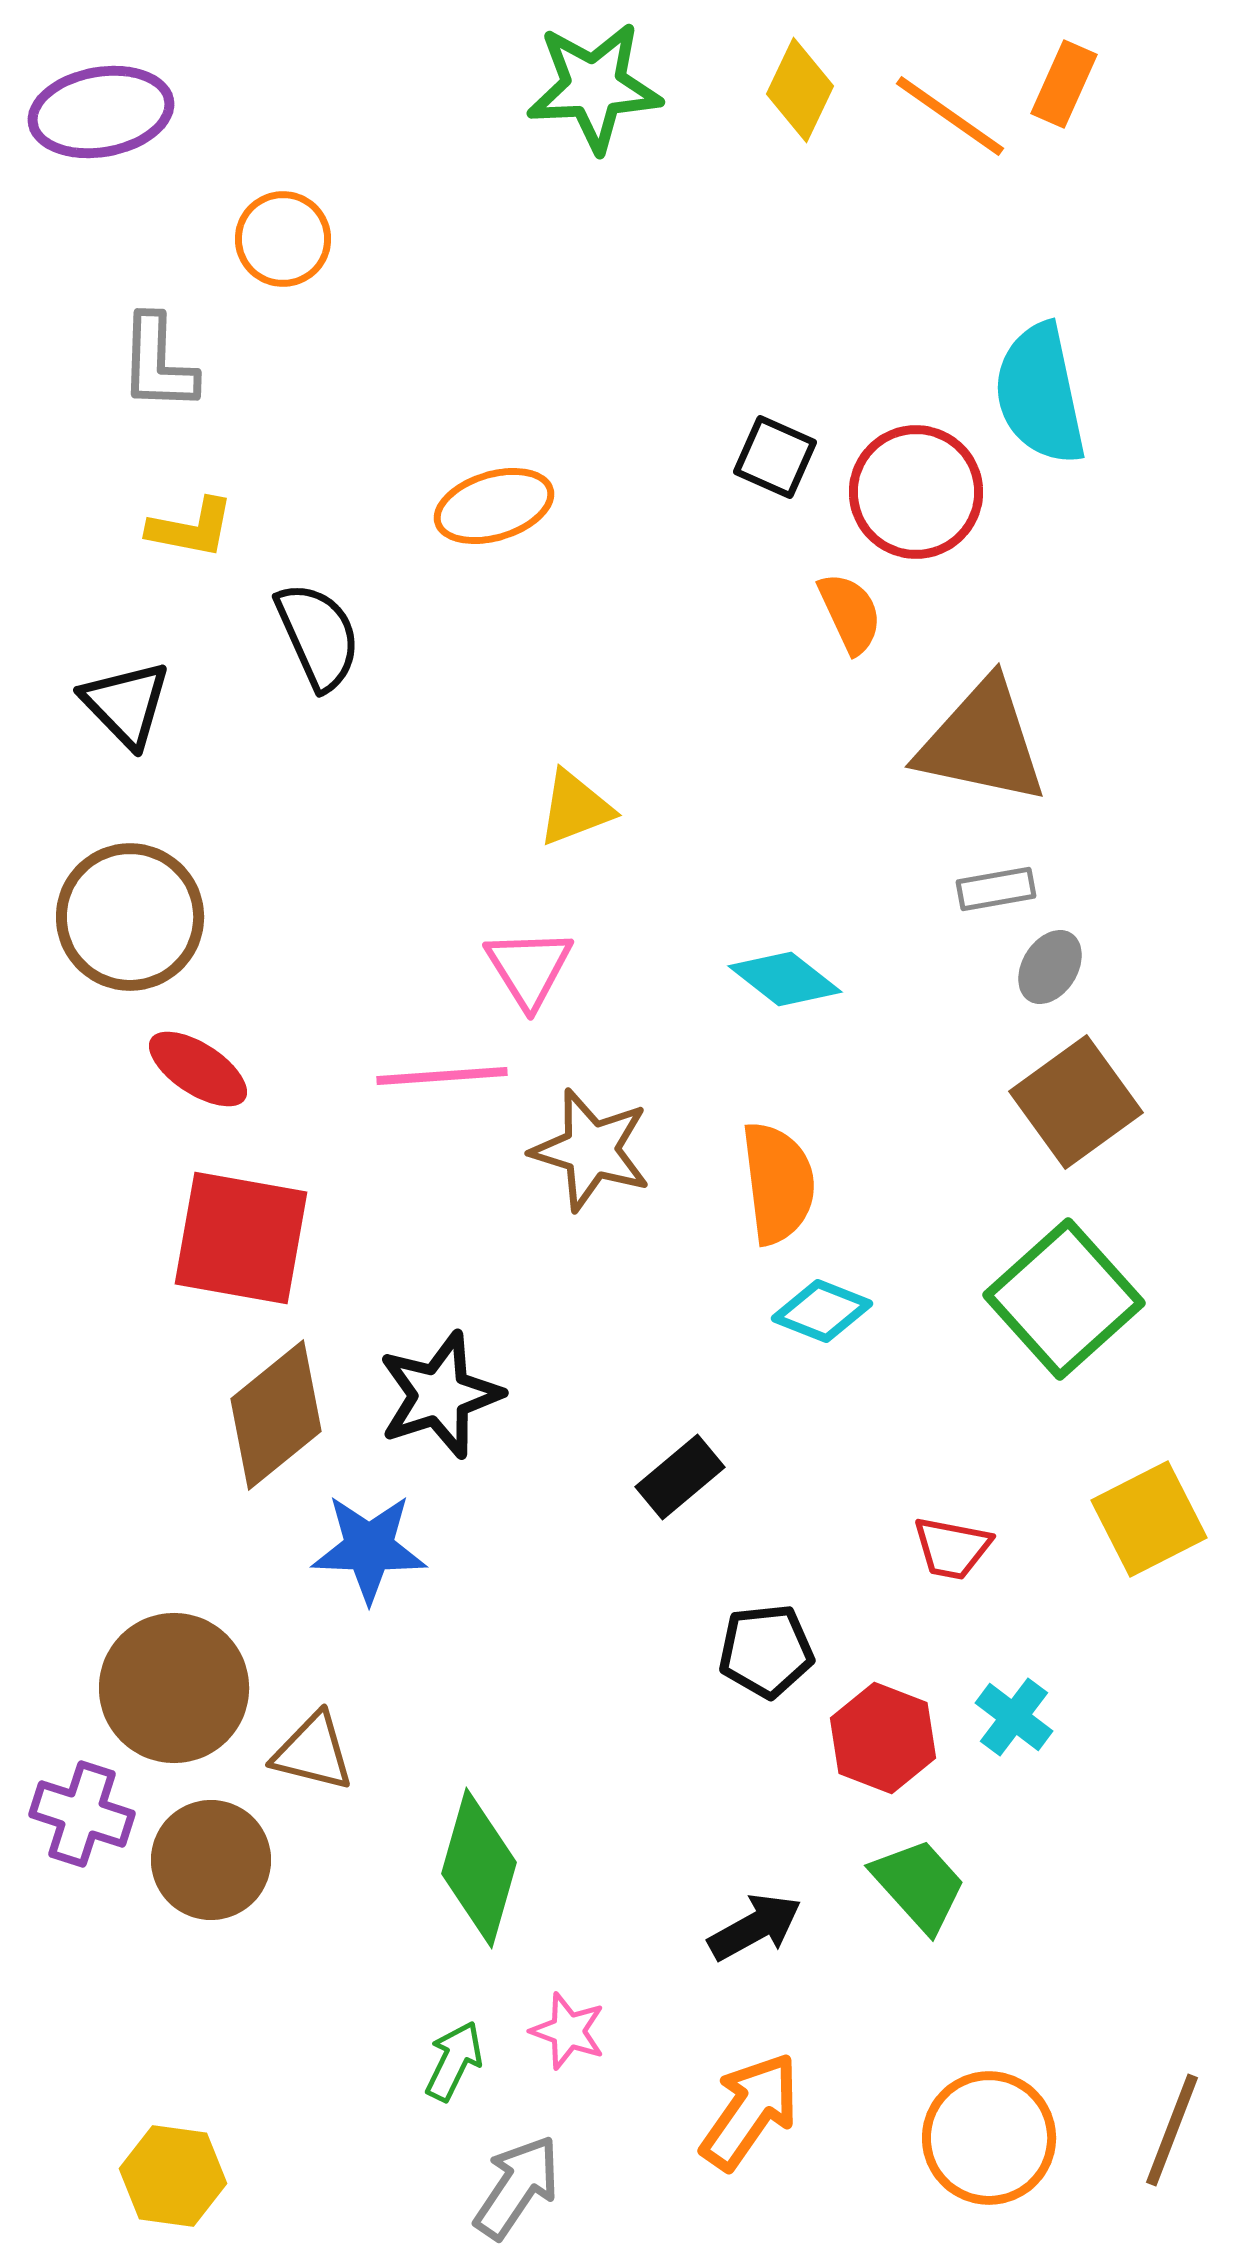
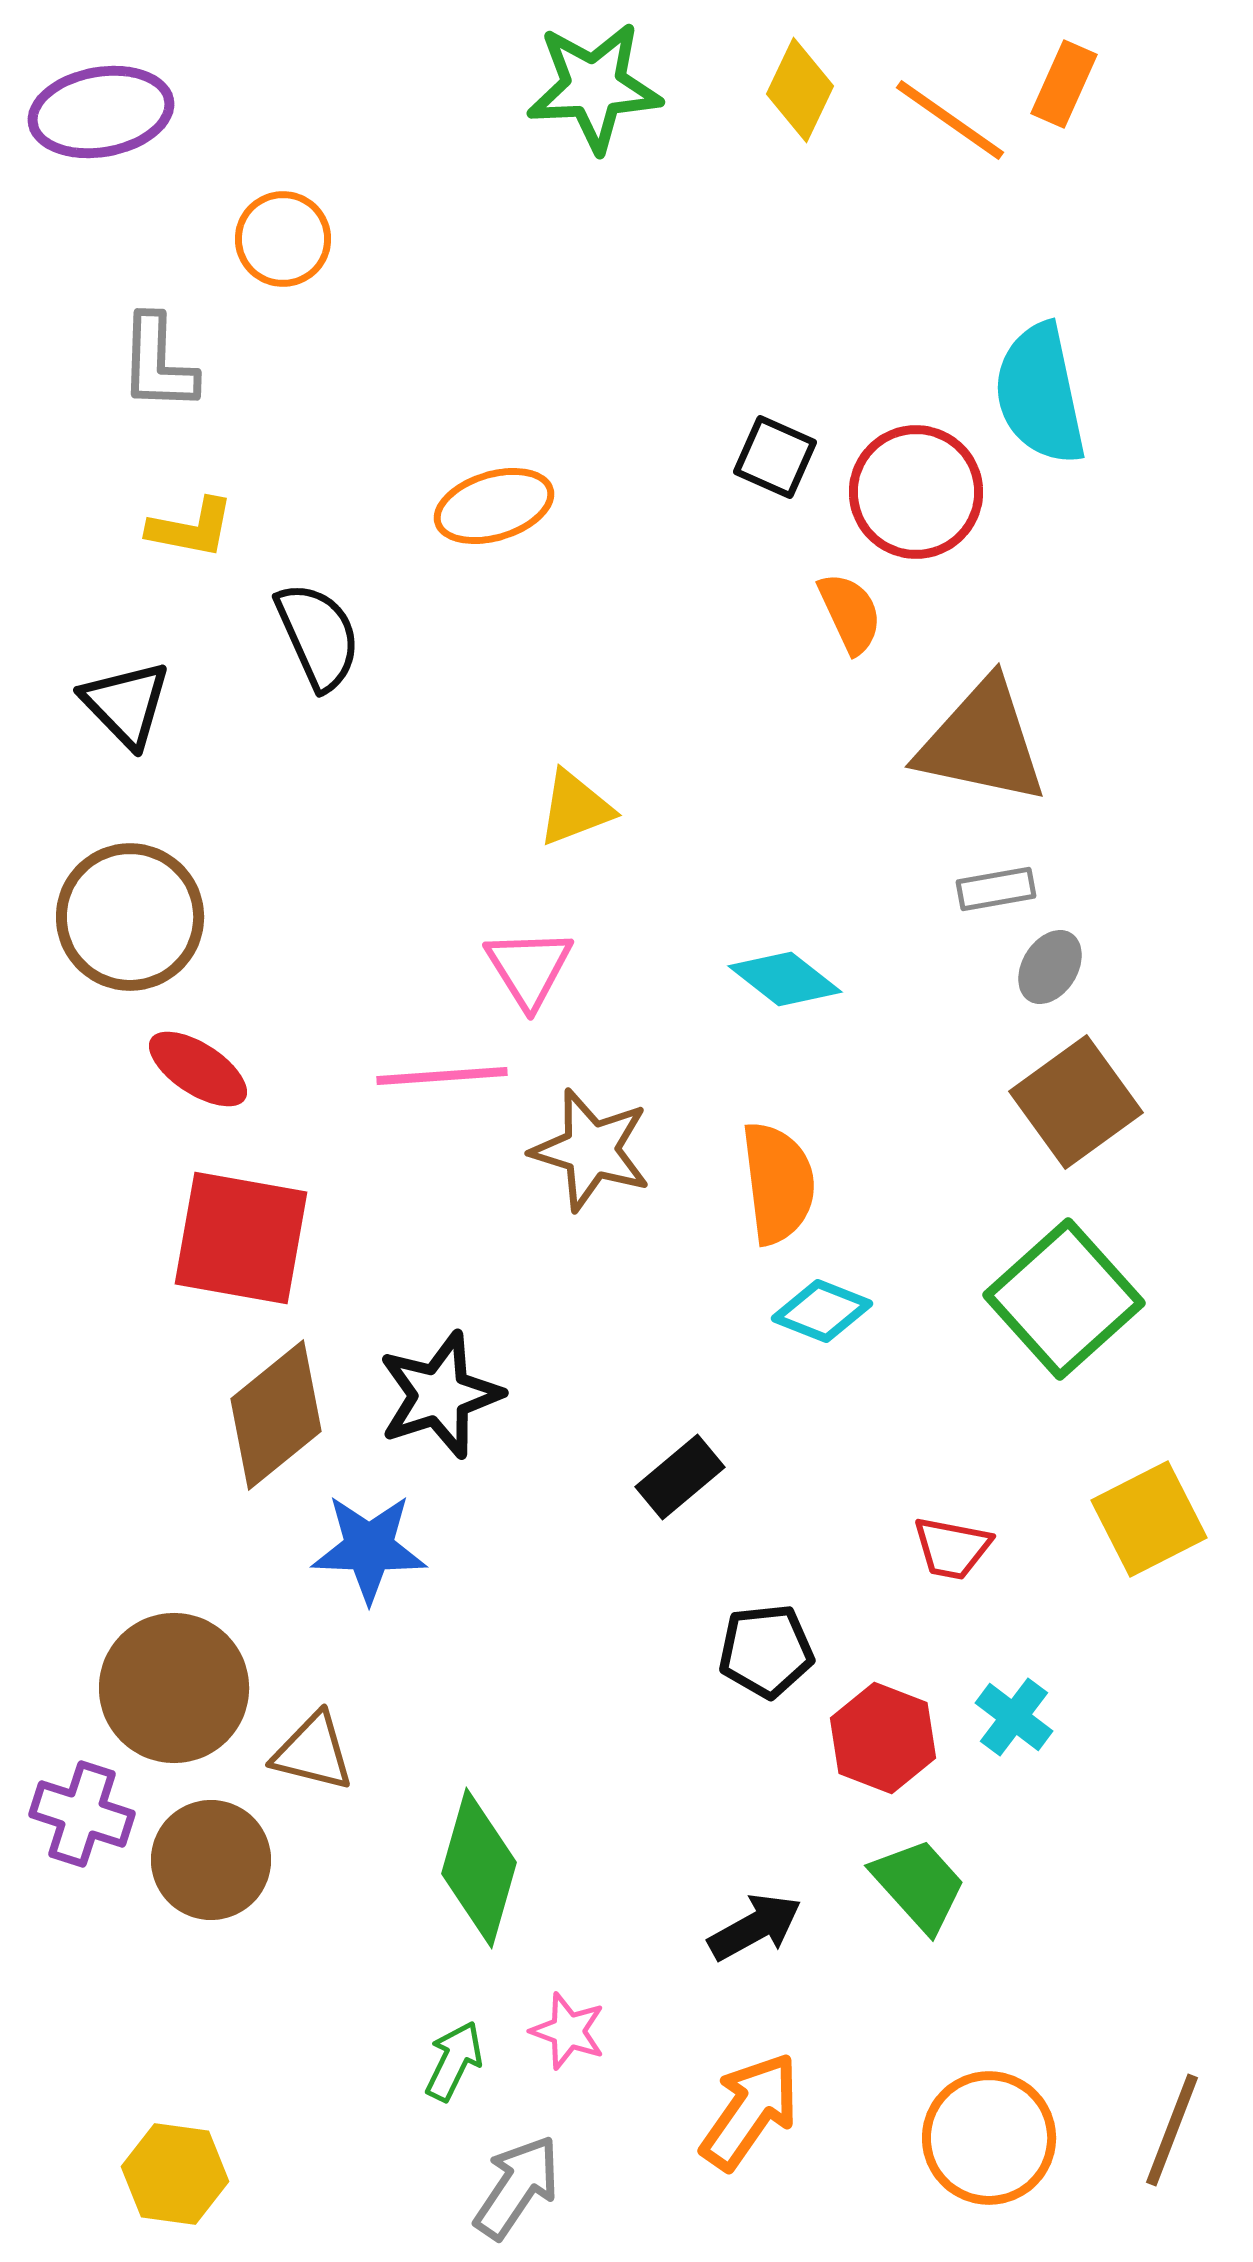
orange line at (950, 116): moved 4 px down
yellow hexagon at (173, 2176): moved 2 px right, 2 px up
